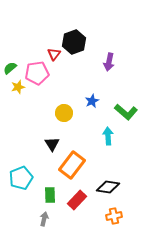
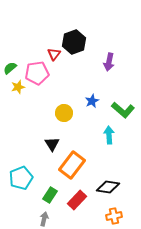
green L-shape: moved 3 px left, 2 px up
cyan arrow: moved 1 px right, 1 px up
green rectangle: rotated 35 degrees clockwise
